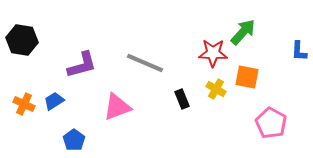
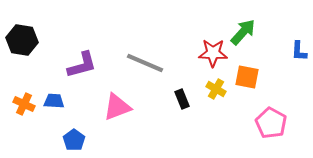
blue trapezoid: rotated 35 degrees clockwise
